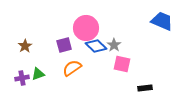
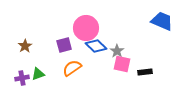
gray star: moved 3 px right, 6 px down
black rectangle: moved 16 px up
